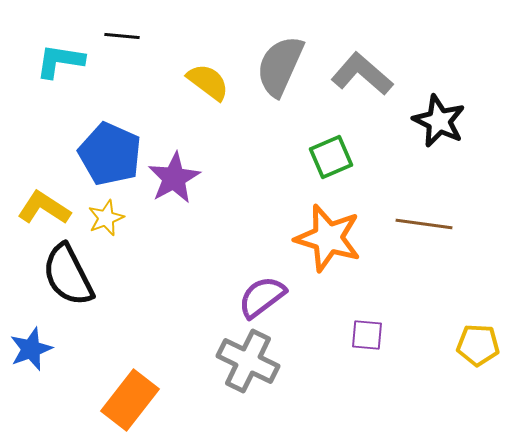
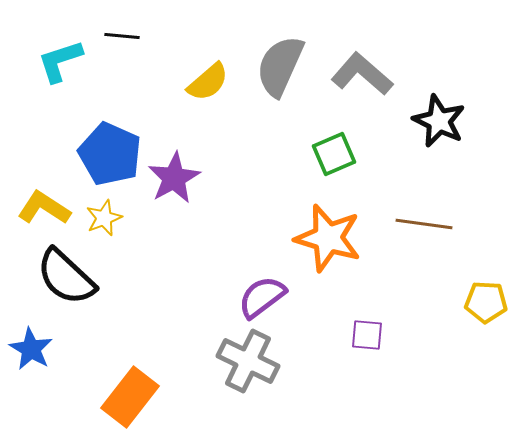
cyan L-shape: rotated 27 degrees counterclockwise
yellow semicircle: rotated 102 degrees clockwise
green square: moved 3 px right, 3 px up
yellow star: moved 2 px left
black semicircle: moved 2 px left, 2 px down; rotated 20 degrees counterclockwise
yellow pentagon: moved 8 px right, 43 px up
blue star: rotated 21 degrees counterclockwise
orange rectangle: moved 3 px up
